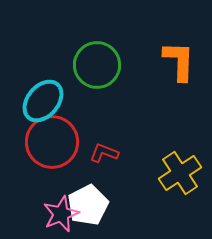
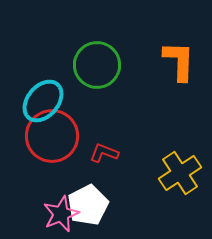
red circle: moved 6 px up
